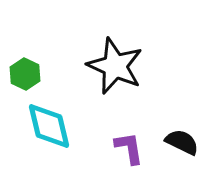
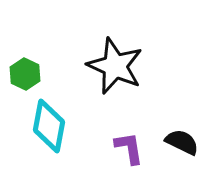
cyan diamond: rotated 24 degrees clockwise
